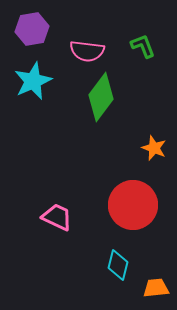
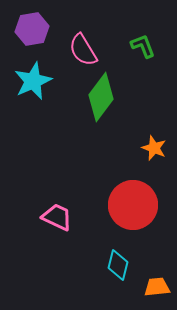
pink semicircle: moved 4 px left, 1 px up; rotated 52 degrees clockwise
orange trapezoid: moved 1 px right, 1 px up
